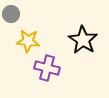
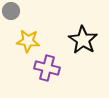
gray circle: moved 3 px up
